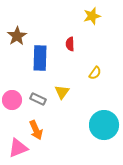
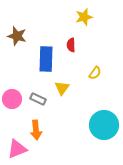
yellow star: moved 8 px left, 1 px down
brown star: rotated 24 degrees counterclockwise
red semicircle: moved 1 px right, 1 px down
blue rectangle: moved 6 px right, 1 px down
yellow triangle: moved 4 px up
pink circle: moved 1 px up
orange arrow: rotated 18 degrees clockwise
pink triangle: moved 1 px left, 1 px down
